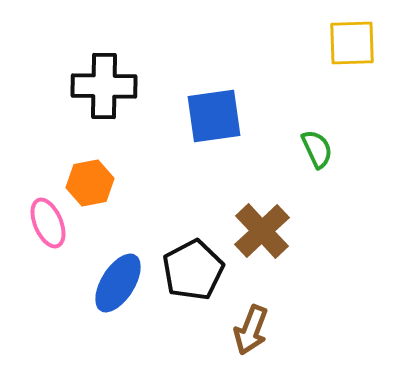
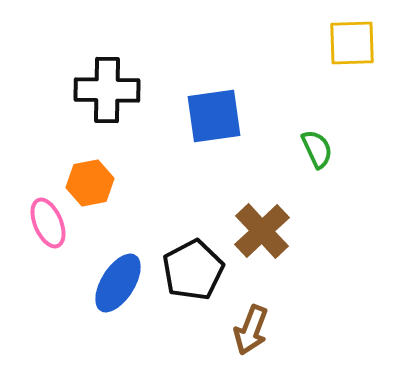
black cross: moved 3 px right, 4 px down
